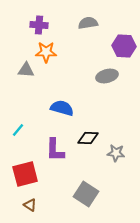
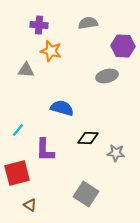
purple hexagon: moved 1 px left
orange star: moved 5 px right, 1 px up; rotated 15 degrees clockwise
purple L-shape: moved 10 px left
red square: moved 8 px left, 1 px up
